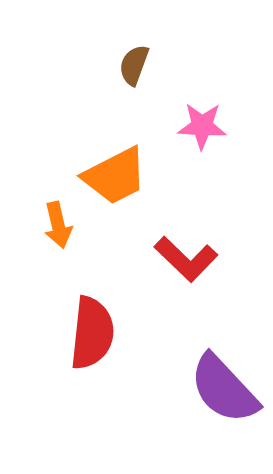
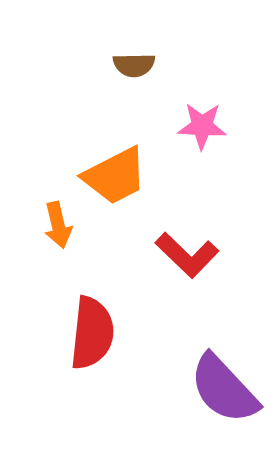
brown semicircle: rotated 111 degrees counterclockwise
red L-shape: moved 1 px right, 4 px up
